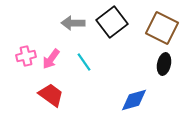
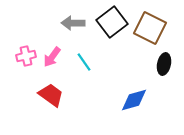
brown square: moved 12 px left
pink arrow: moved 1 px right, 2 px up
